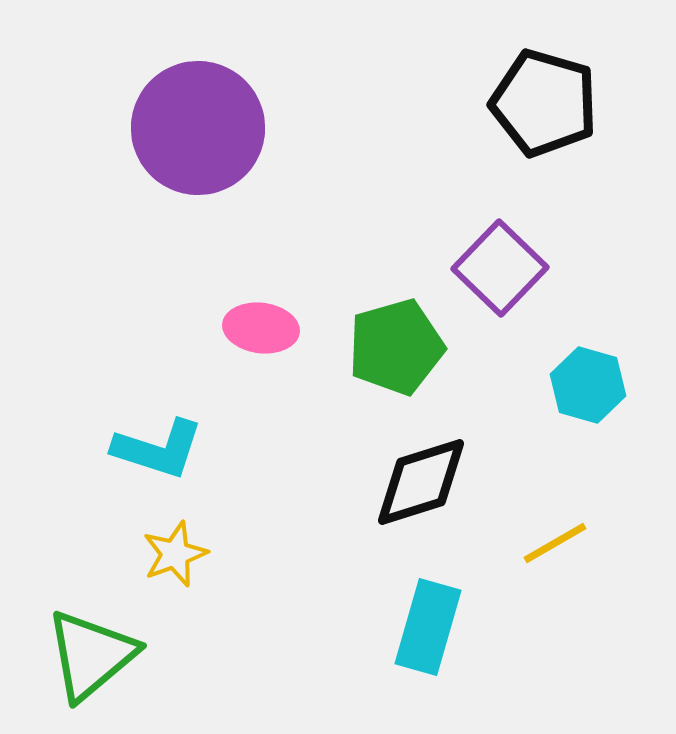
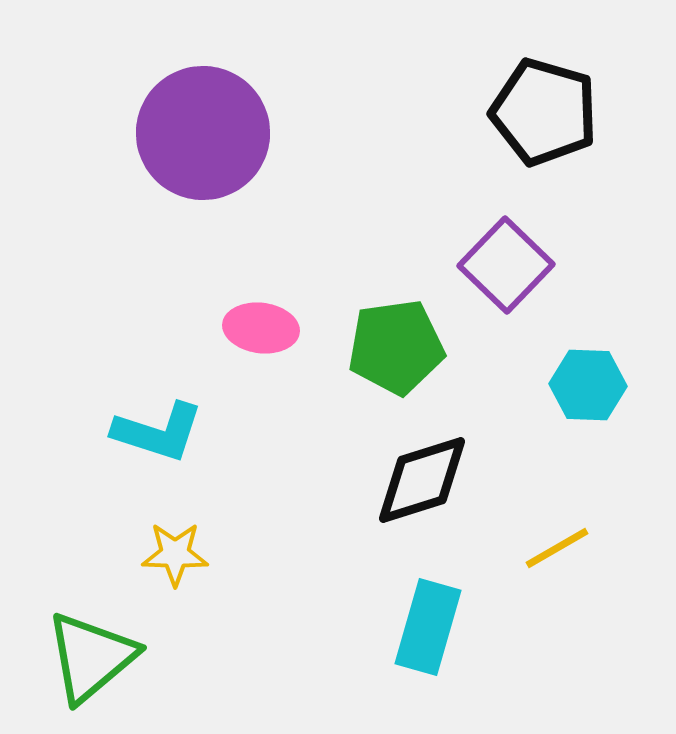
black pentagon: moved 9 px down
purple circle: moved 5 px right, 5 px down
purple square: moved 6 px right, 3 px up
green pentagon: rotated 8 degrees clockwise
cyan hexagon: rotated 14 degrees counterclockwise
cyan L-shape: moved 17 px up
black diamond: moved 1 px right, 2 px up
yellow line: moved 2 px right, 5 px down
yellow star: rotated 22 degrees clockwise
green triangle: moved 2 px down
